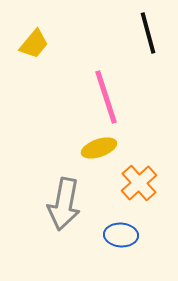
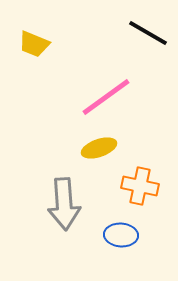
black line: rotated 45 degrees counterclockwise
yellow trapezoid: rotated 72 degrees clockwise
pink line: rotated 72 degrees clockwise
orange cross: moved 1 px right, 3 px down; rotated 36 degrees counterclockwise
gray arrow: rotated 15 degrees counterclockwise
